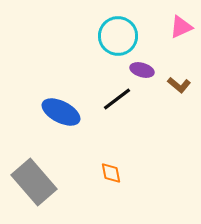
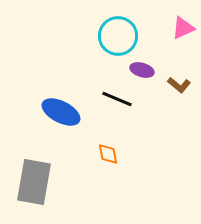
pink triangle: moved 2 px right, 1 px down
black line: rotated 60 degrees clockwise
orange diamond: moved 3 px left, 19 px up
gray rectangle: rotated 51 degrees clockwise
